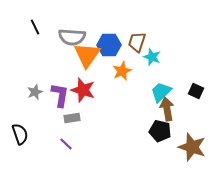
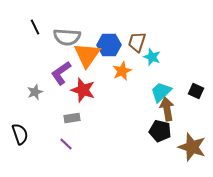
gray semicircle: moved 5 px left
purple L-shape: moved 1 px right, 22 px up; rotated 135 degrees counterclockwise
